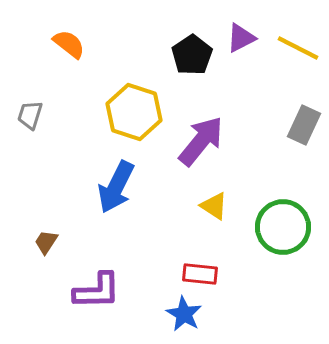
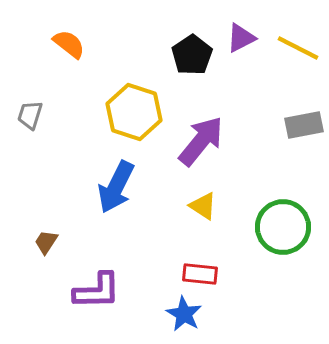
gray rectangle: rotated 54 degrees clockwise
yellow triangle: moved 11 px left
